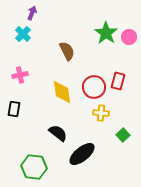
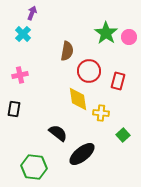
brown semicircle: rotated 36 degrees clockwise
red circle: moved 5 px left, 16 px up
yellow diamond: moved 16 px right, 7 px down
